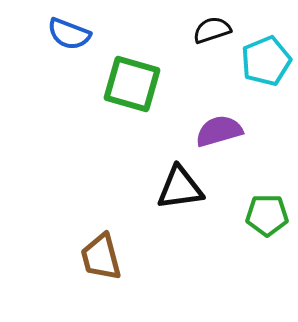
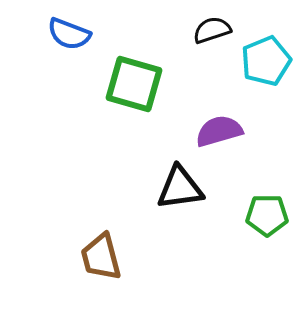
green square: moved 2 px right
